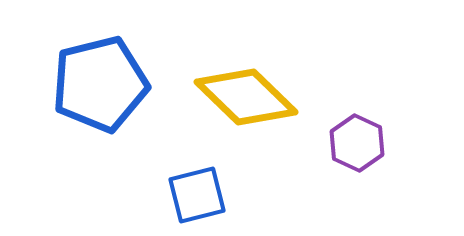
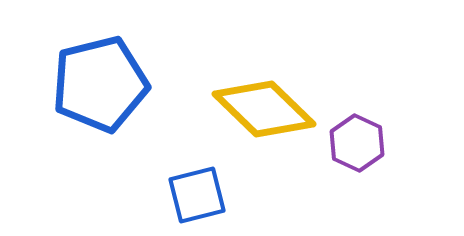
yellow diamond: moved 18 px right, 12 px down
